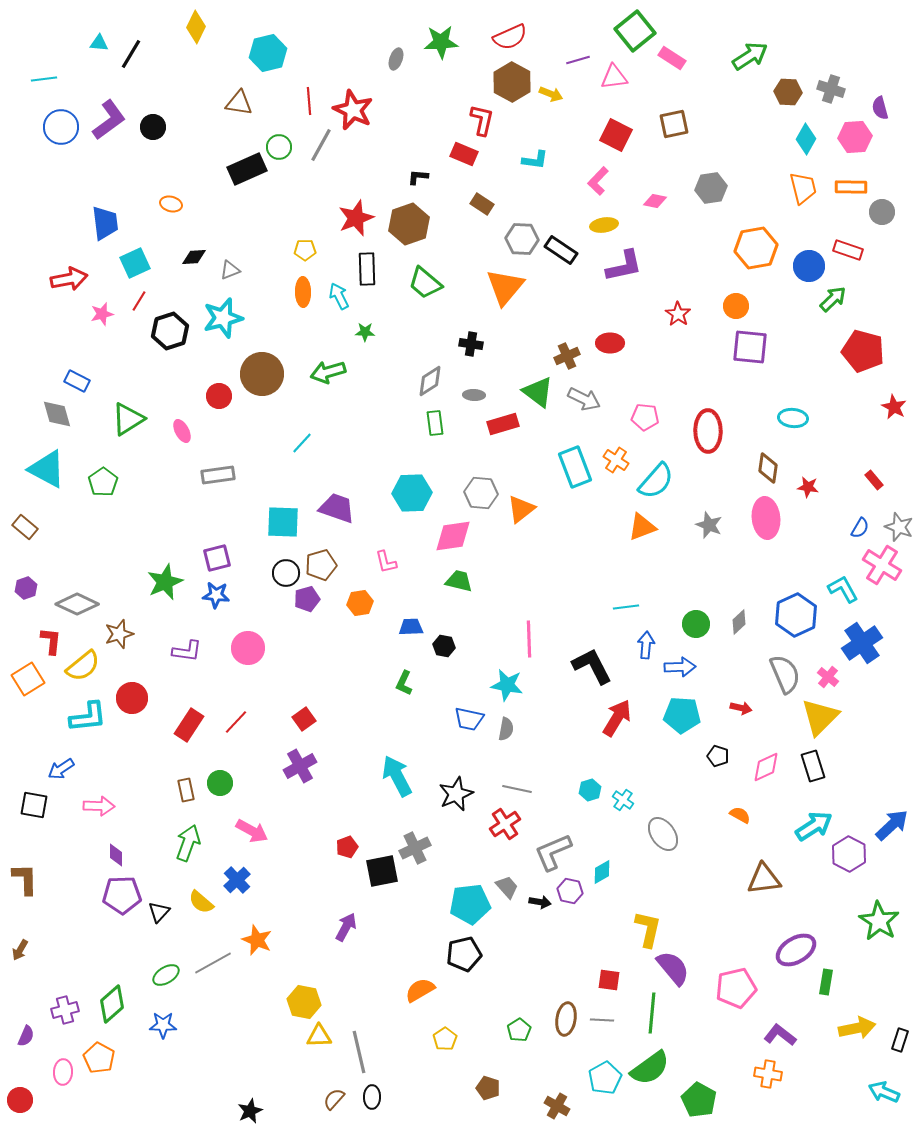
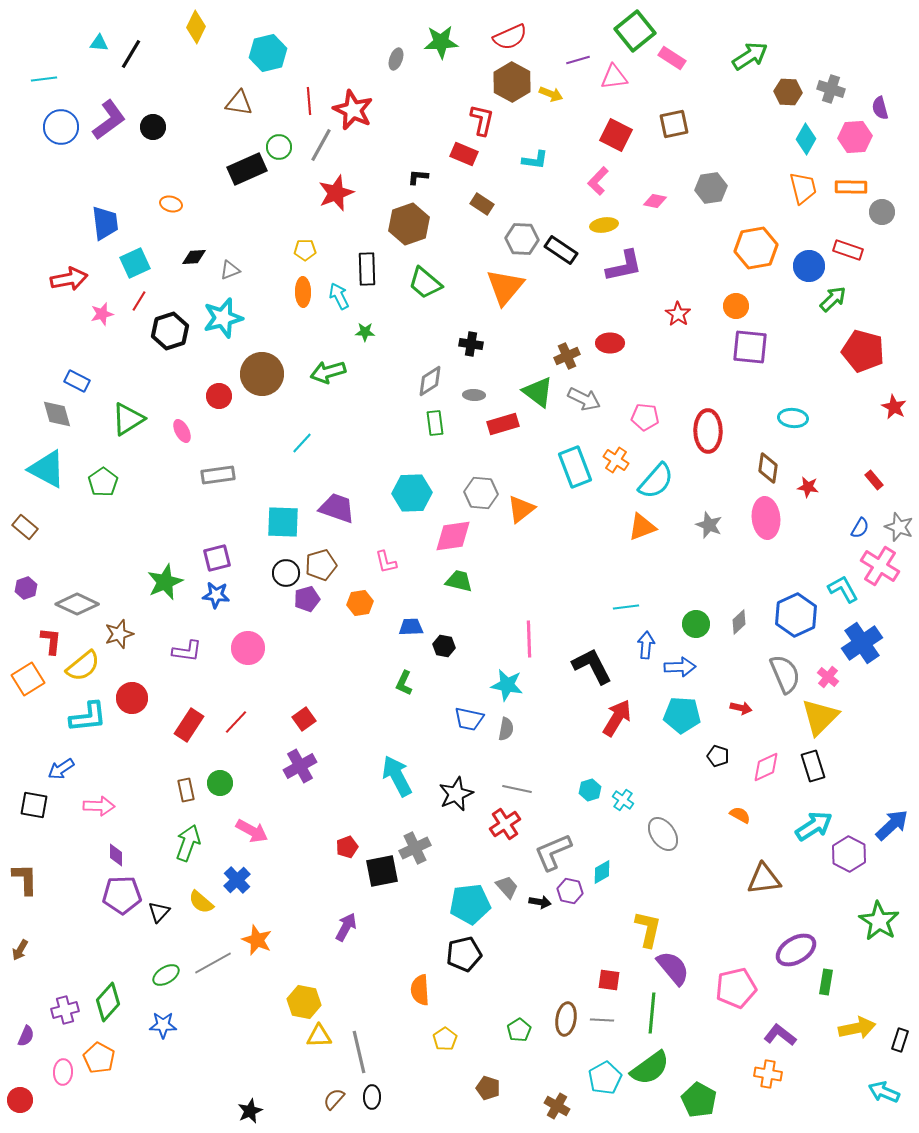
red star at (356, 218): moved 20 px left, 25 px up
pink cross at (882, 565): moved 2 px left, 1 px down
orange semicircle at (420, 990): rotated 64 degrees counterclockwise
green diamond at (112, 1004): moved 4 px left, 2 px up; rotated 6 degrees counterclockwise
